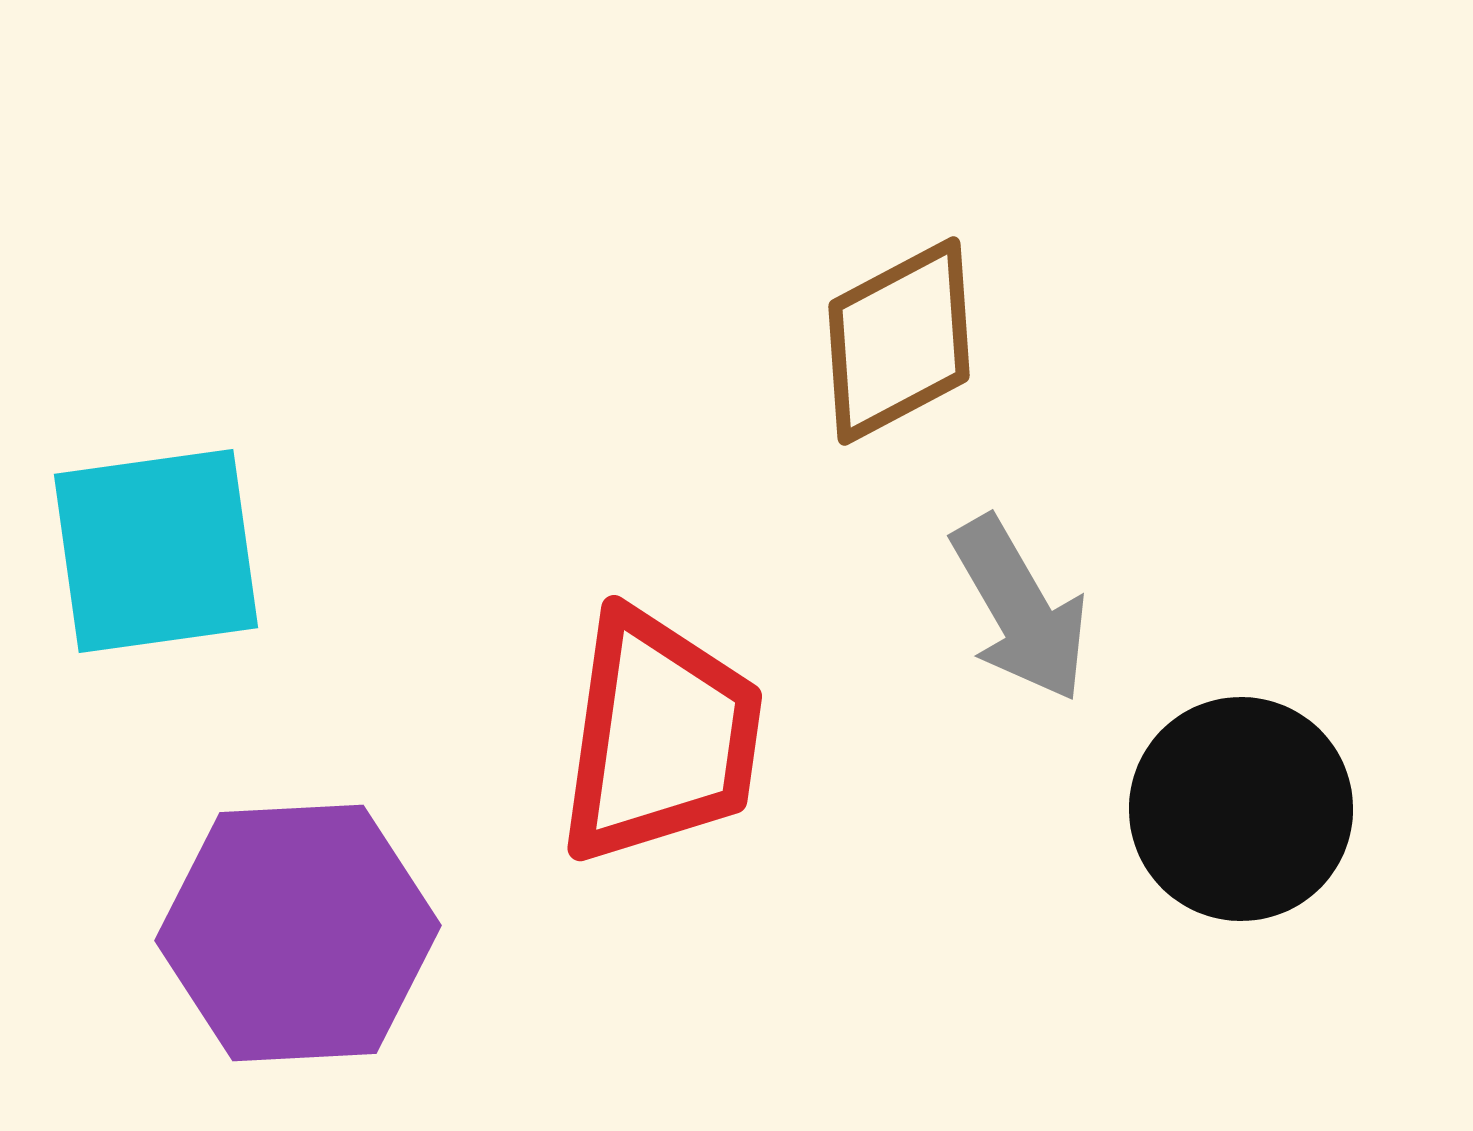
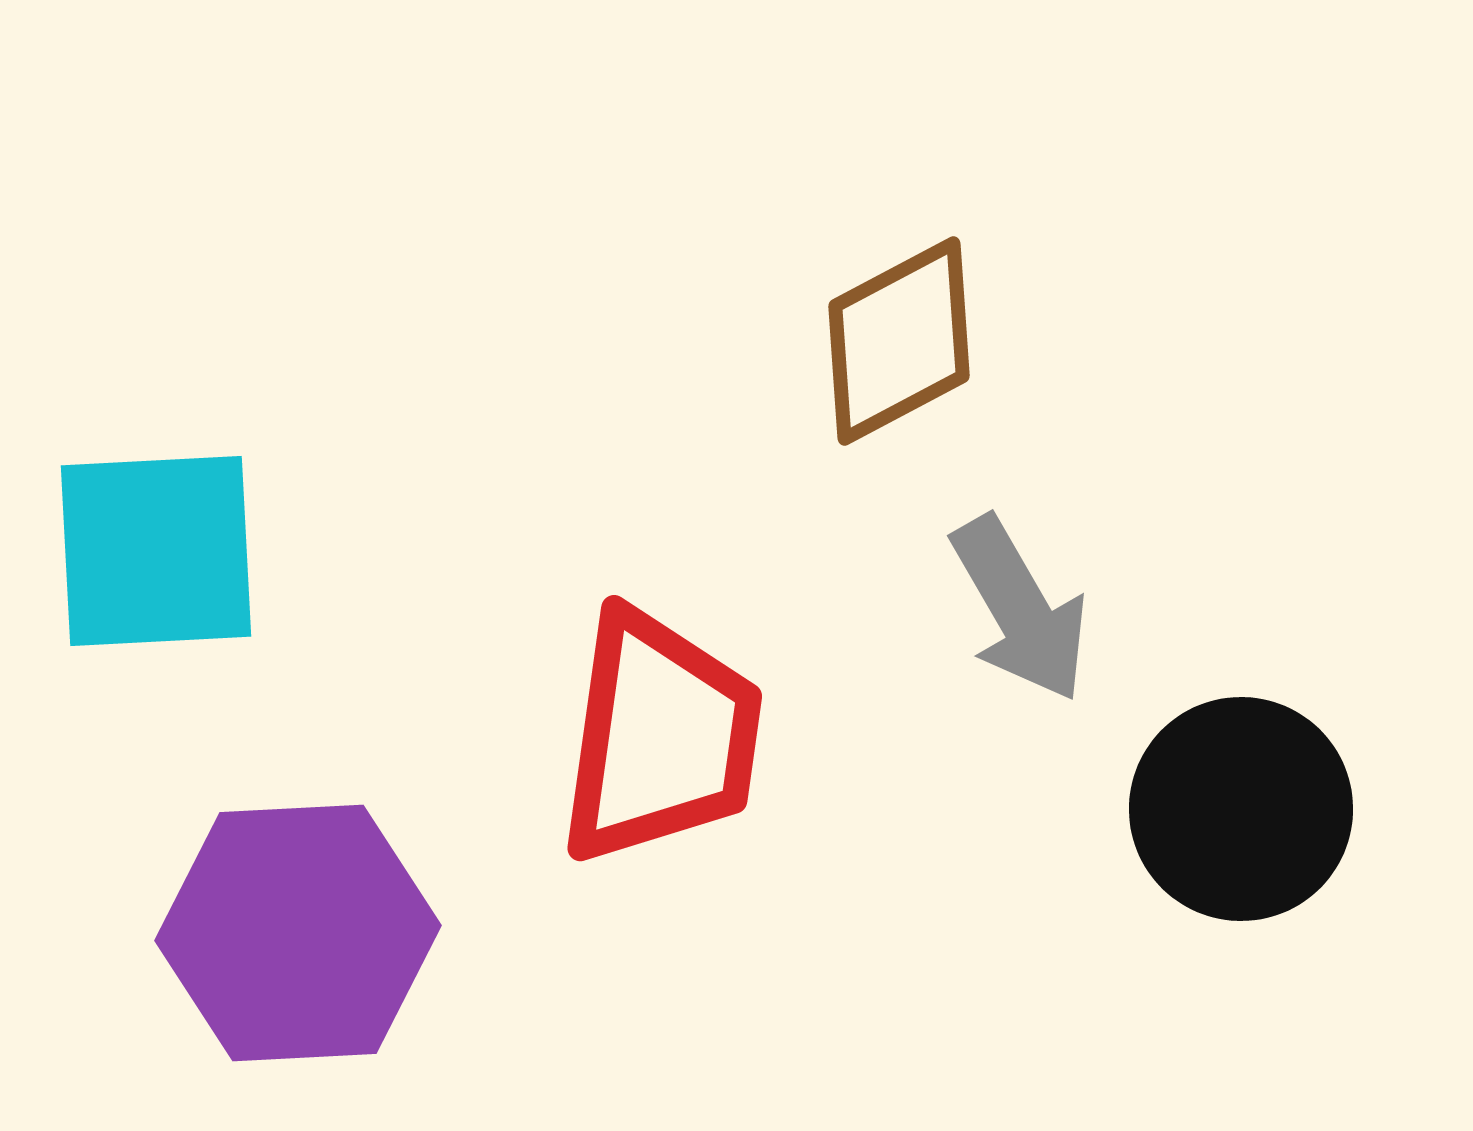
cyan square: rotated 5 degrees clockwise
